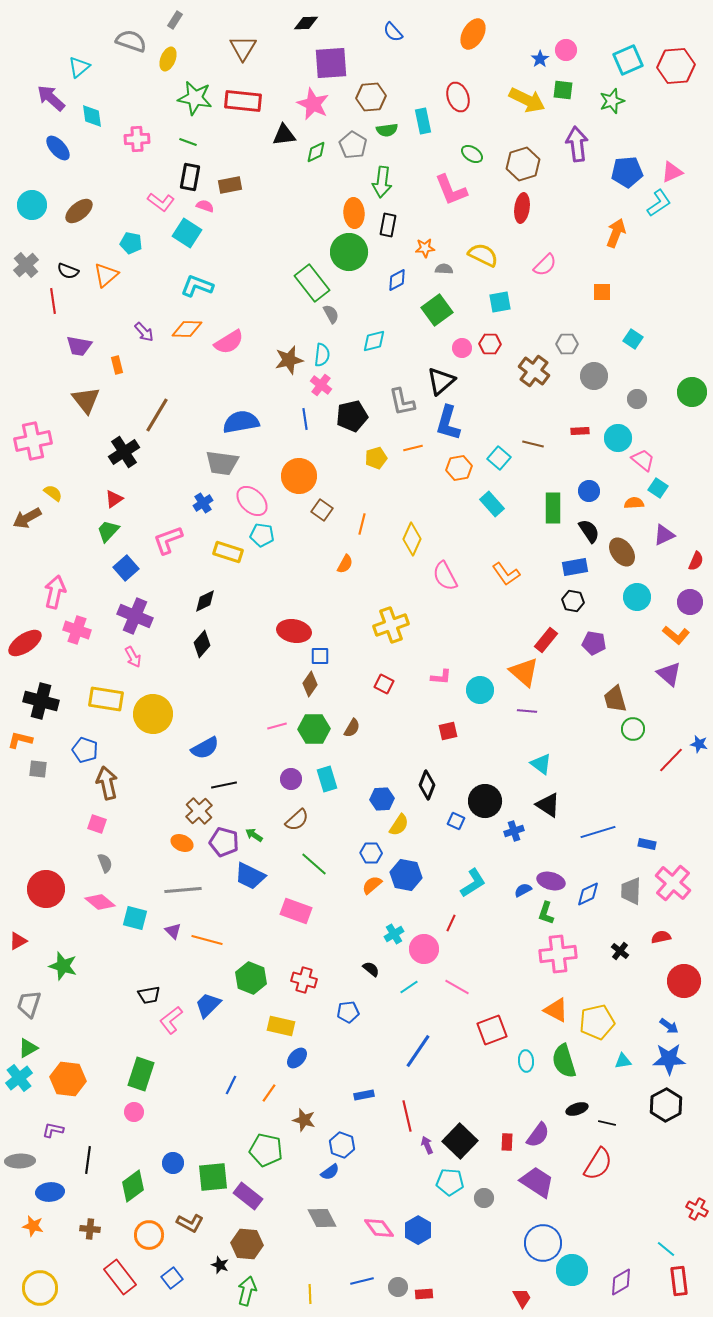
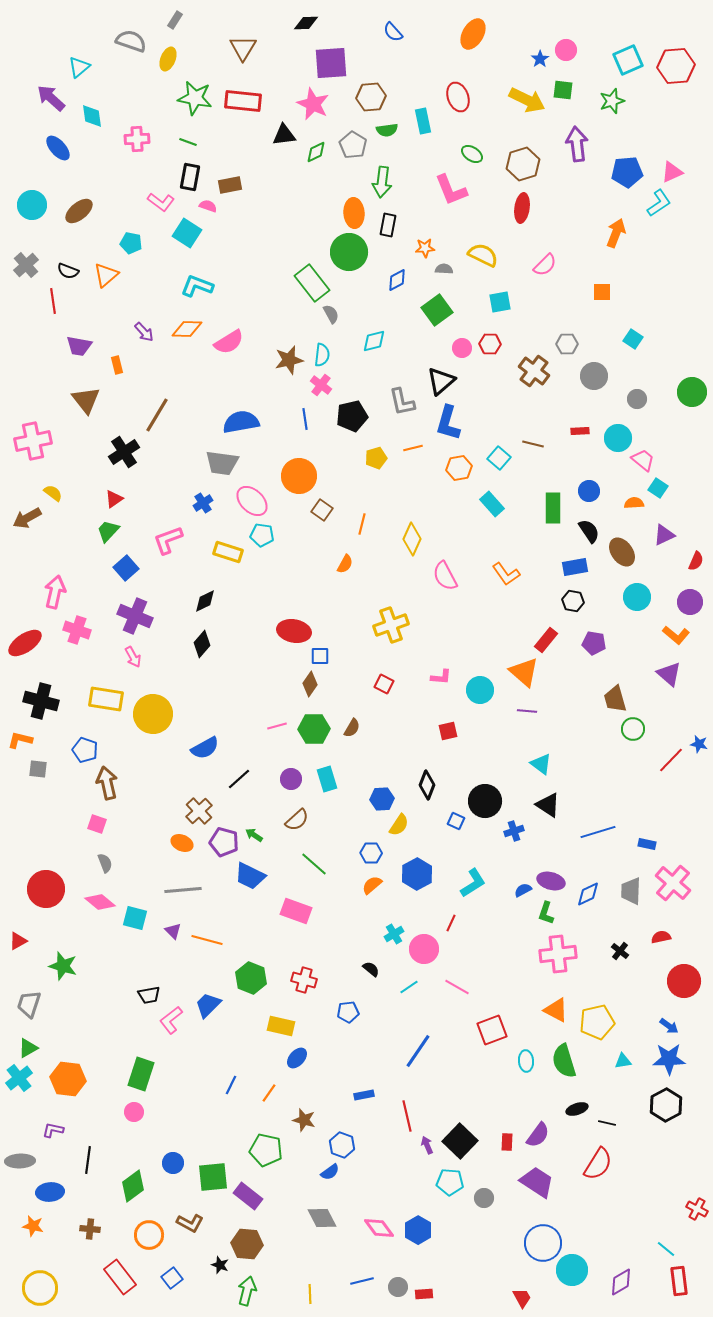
pink semicircle at (205, 206): moved 3 px right
black line at (224, 785): moved 15 px right, 6 px up; rotated 30 degrees counterclockwise
blue hexagon at (406, 875): moved 11 px right, 1 px up; rotated 20 degrees clockwise
